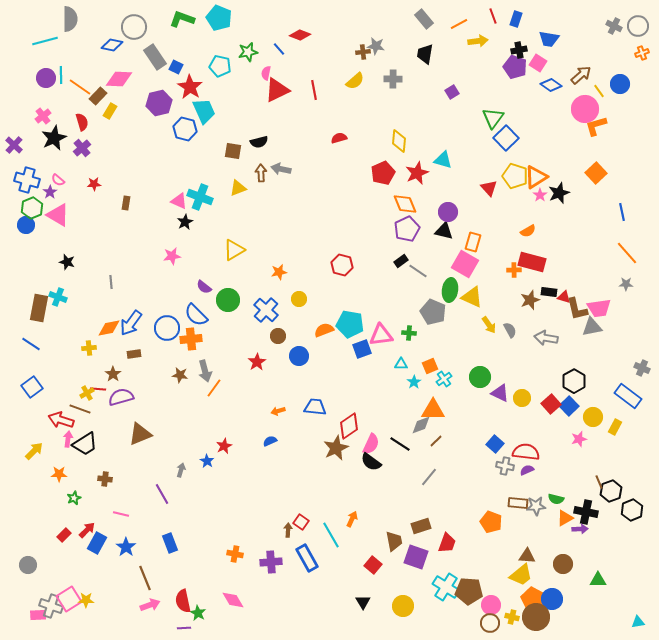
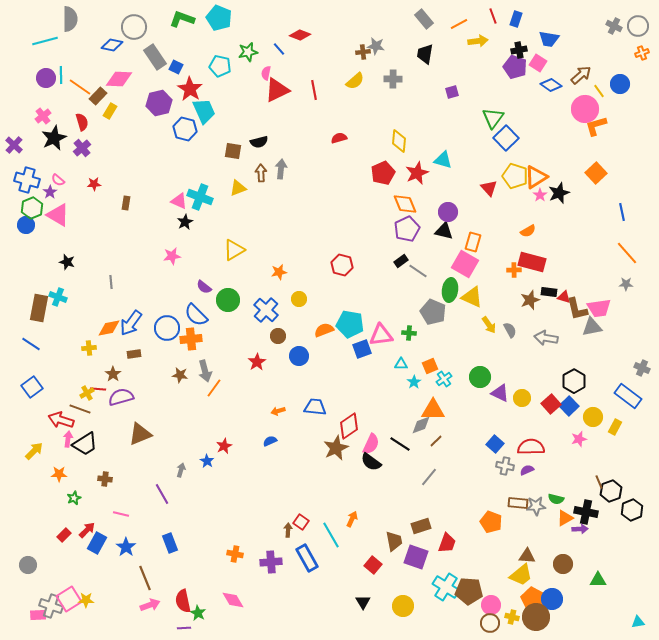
red star at (190, 87): moved 2 px down
purple square at (452, 92): rotated 16 degrees clockwise
gray arrow at (281, 169): rotated 84 degrees clockwise
red semicircle at (526, 452): moved 5 px right, 5 px up; rotated 8 degrees counterclockwise
